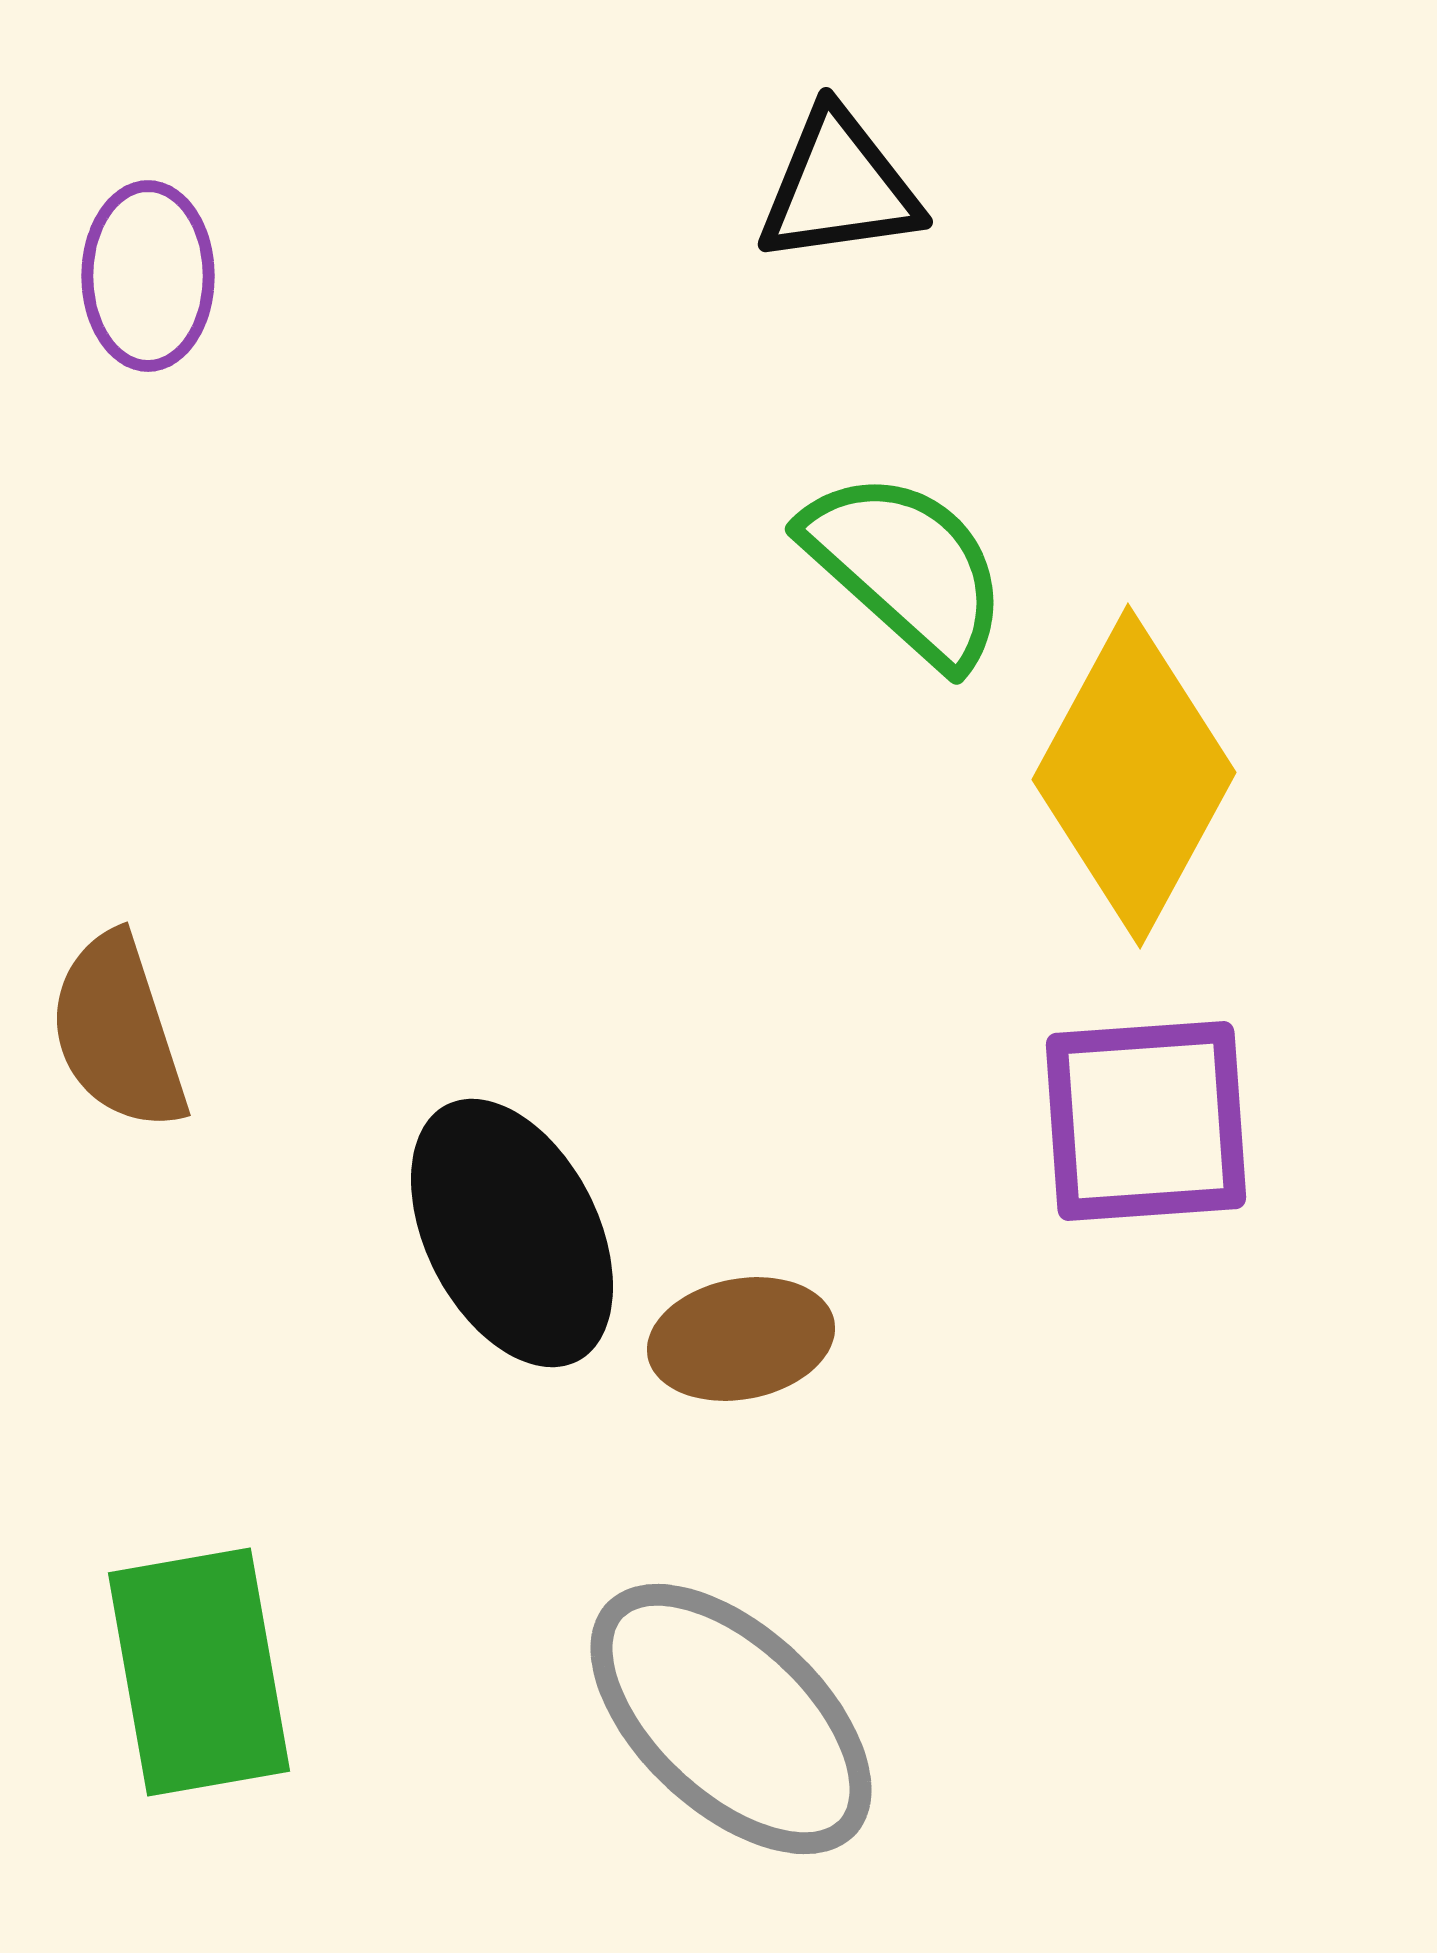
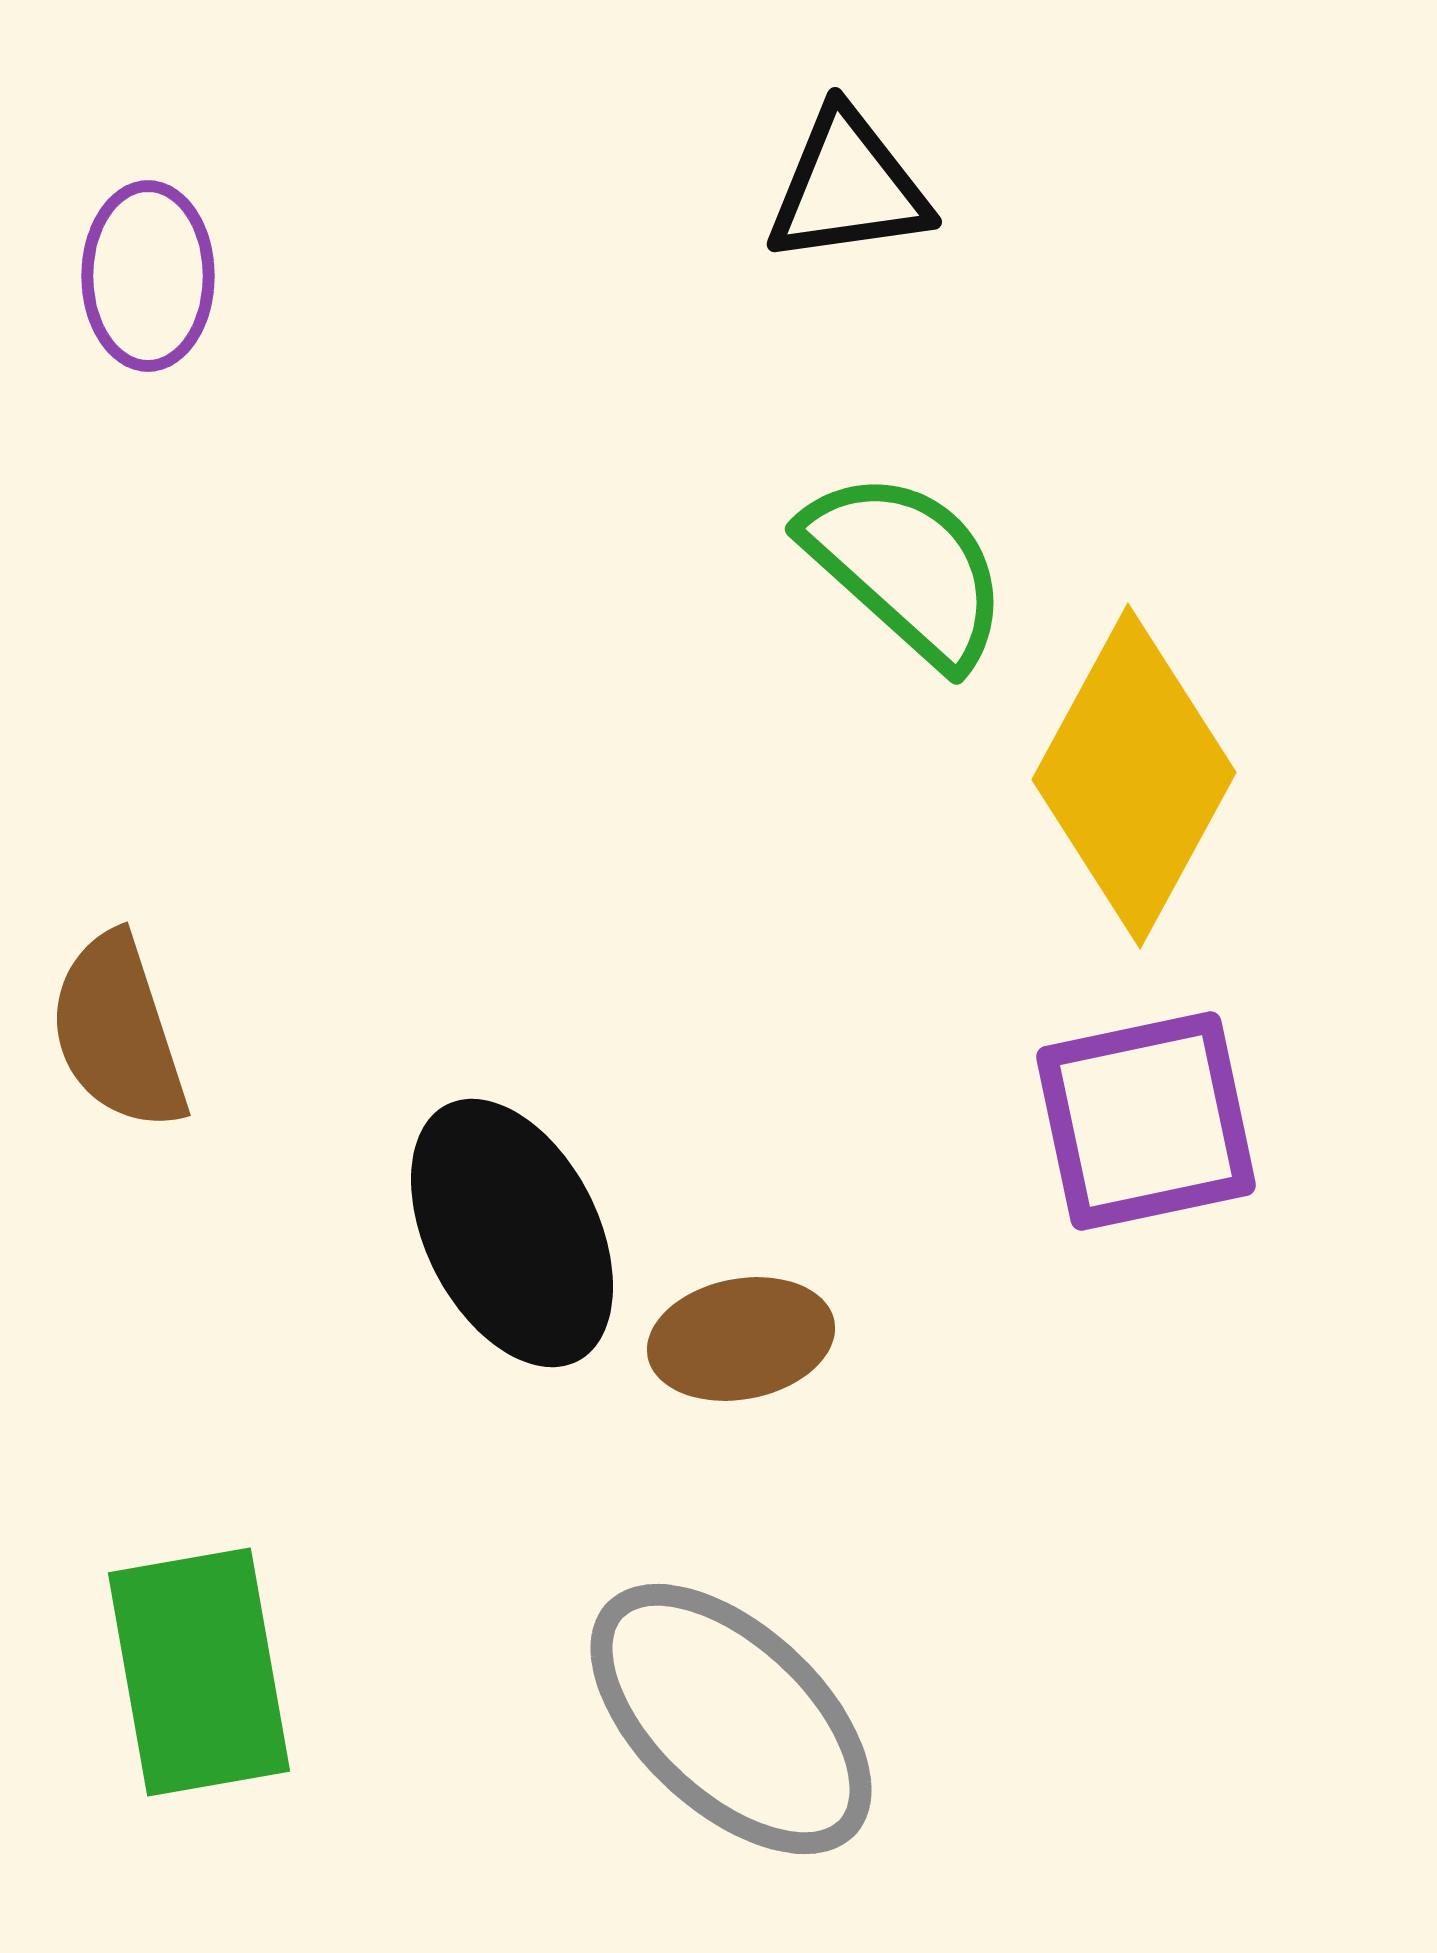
black triangle: moved 9 px right
purple square: rotated 8 degrees counterclockwise
